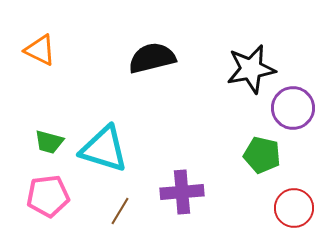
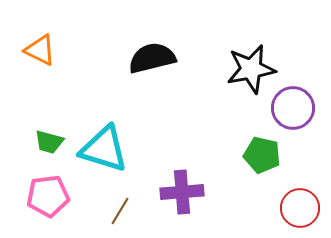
red circle: moved 6 px right
